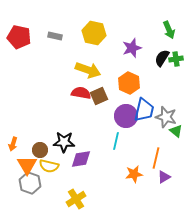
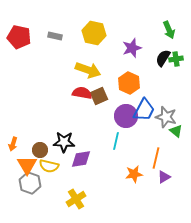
black semicircle: moved 1 px right
red semicircle: moved 1 px right
blue trapezoid: rotated 15 degrees clockwise
